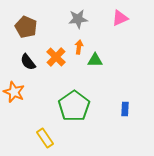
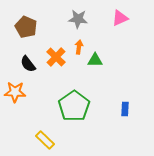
gray star: rotated 12 degrees clockwise
black semicircle: moved 2 px down
orange star: moved 1 px right; rotated 20 degrees counterclockwise
yellow rectangle: moved 2 px down; rotated 12 degrees counterclockwise
